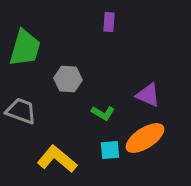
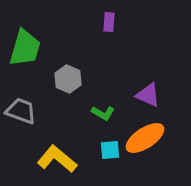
gray hexagon: rotated 20 degrees clockwise
